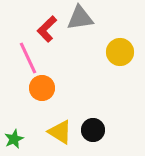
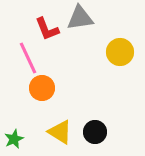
red L-shape: rotated 68 degrees counterclockwise
black circle: moved 2 px right, 2 px down
